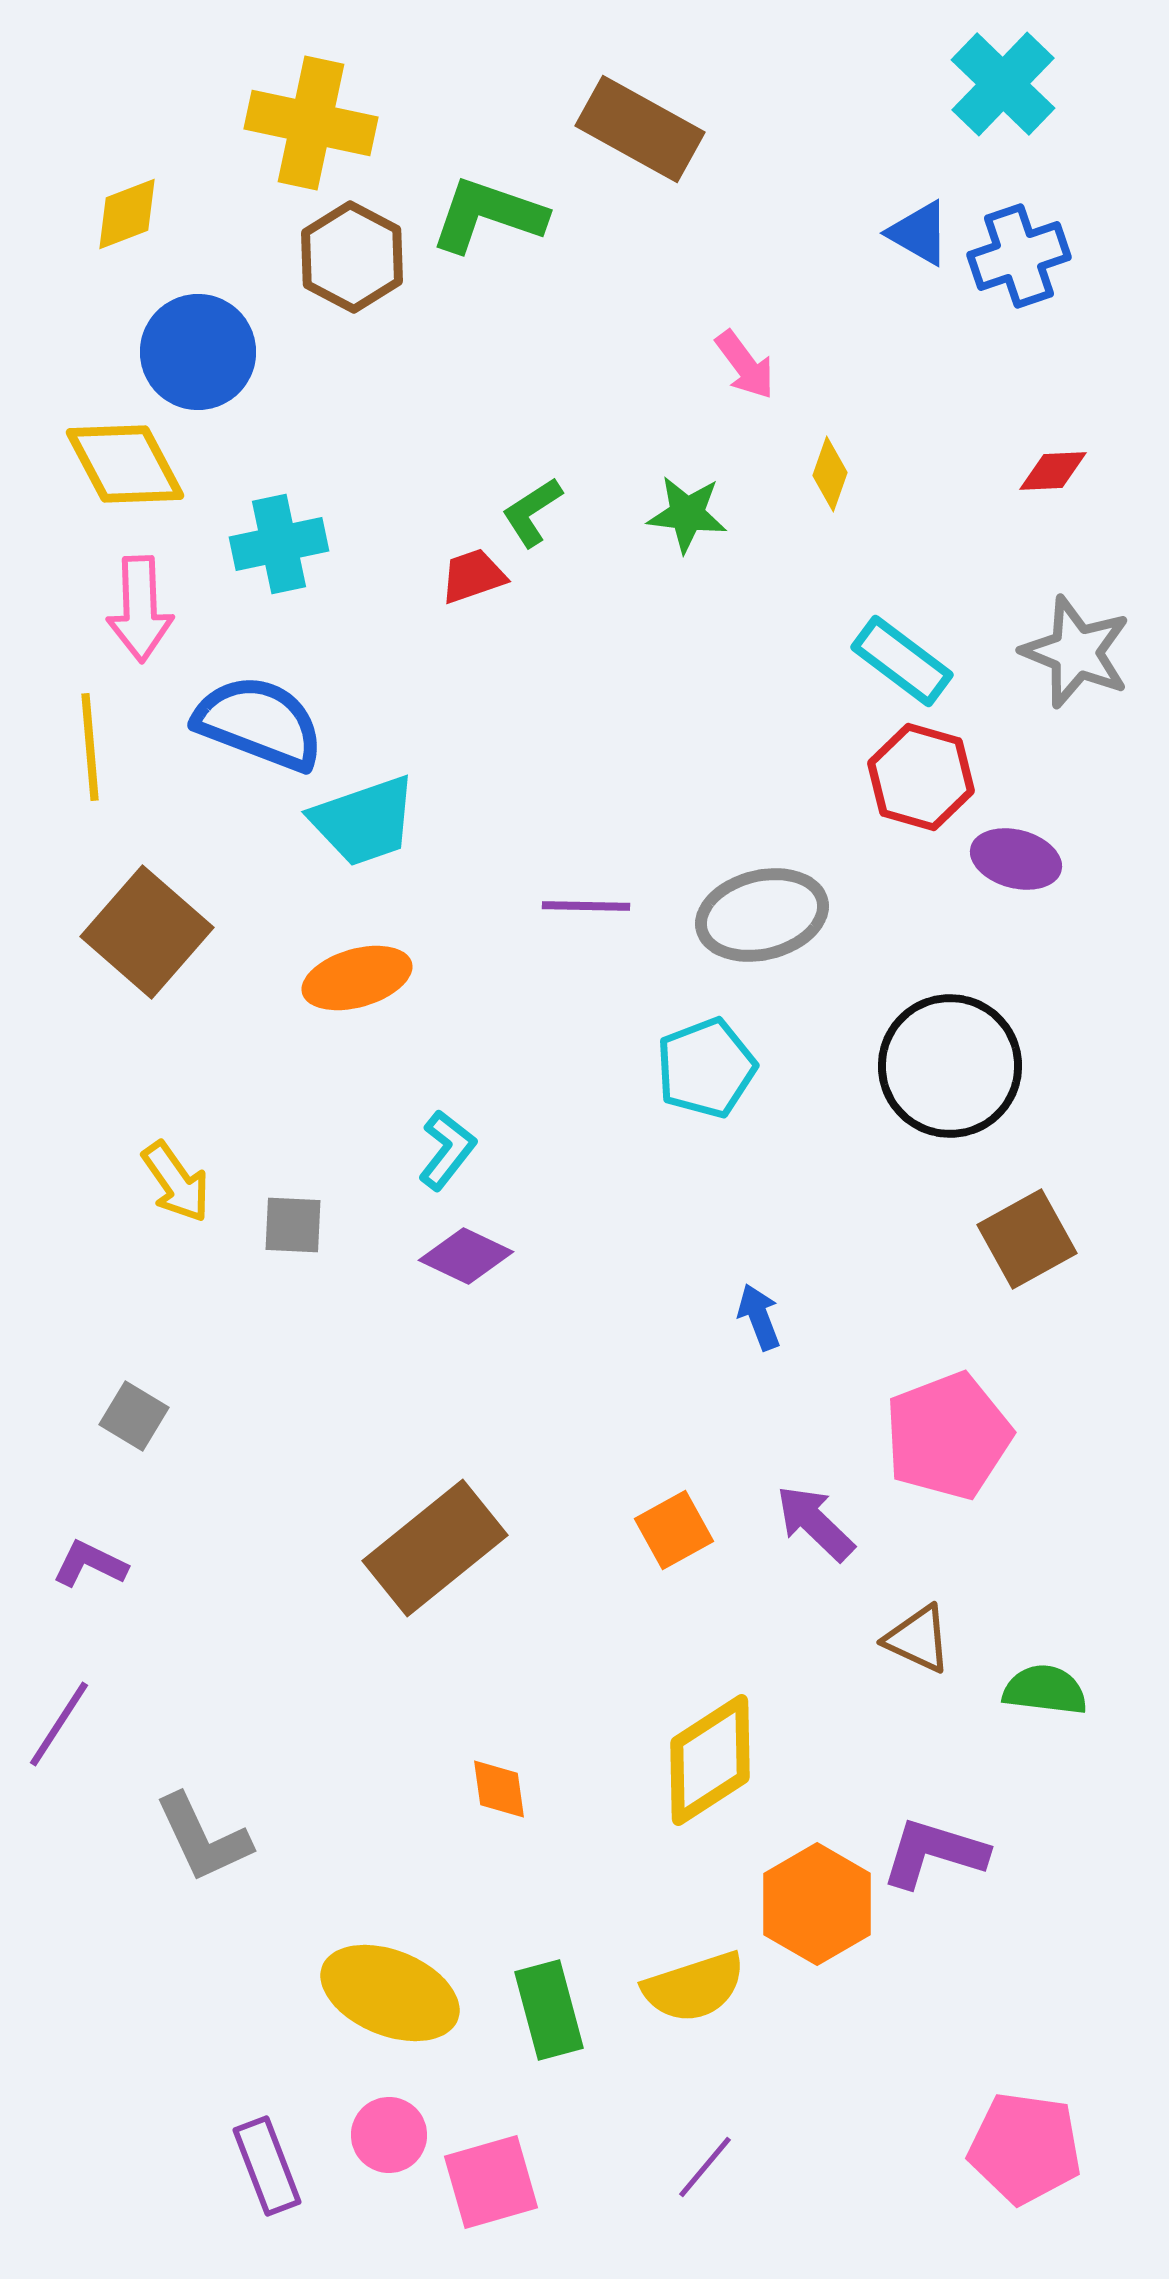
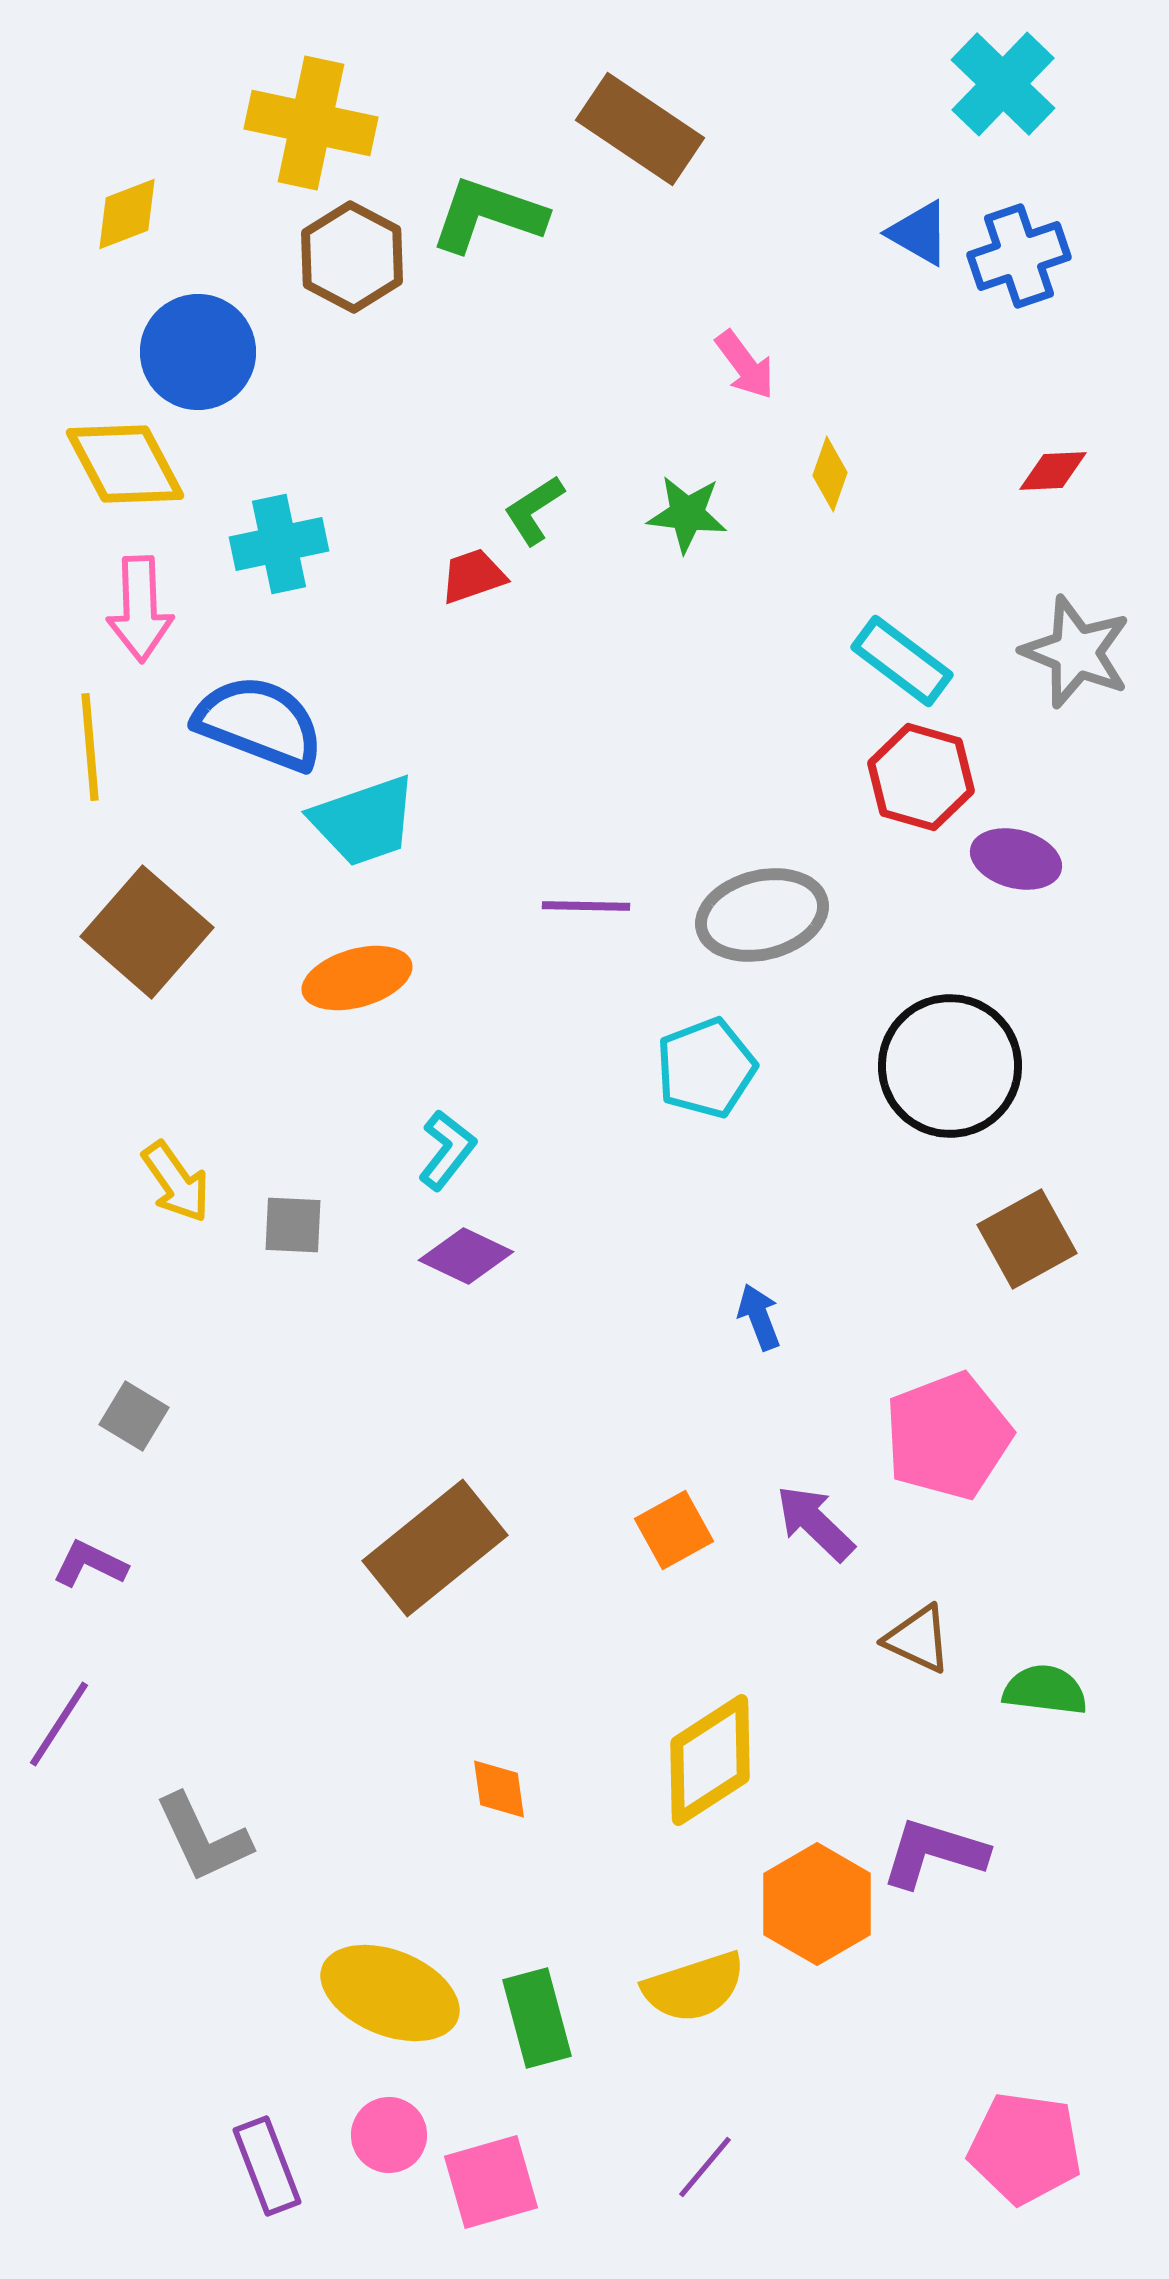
brown rectangle at (640, 129): rotated 5 degrees clockwise
green L-shape at (532, 512): moved 2 px right, 2 px up
green rectangle at (549, 2010): moved 12 px left, 8 px down
